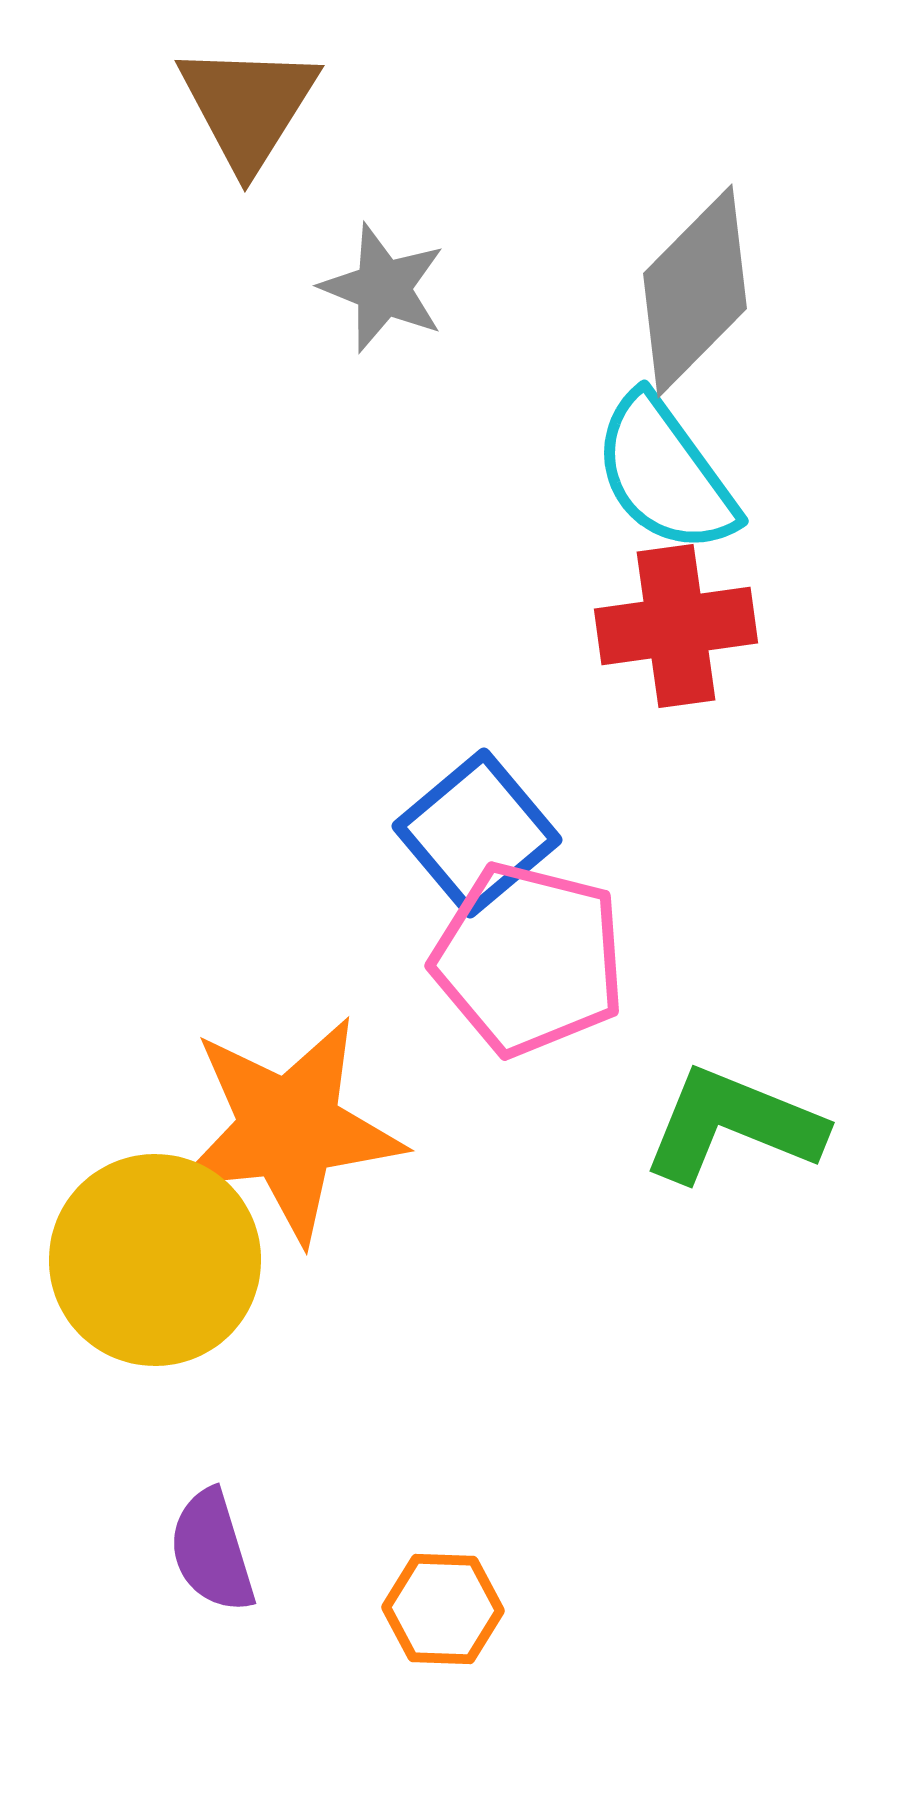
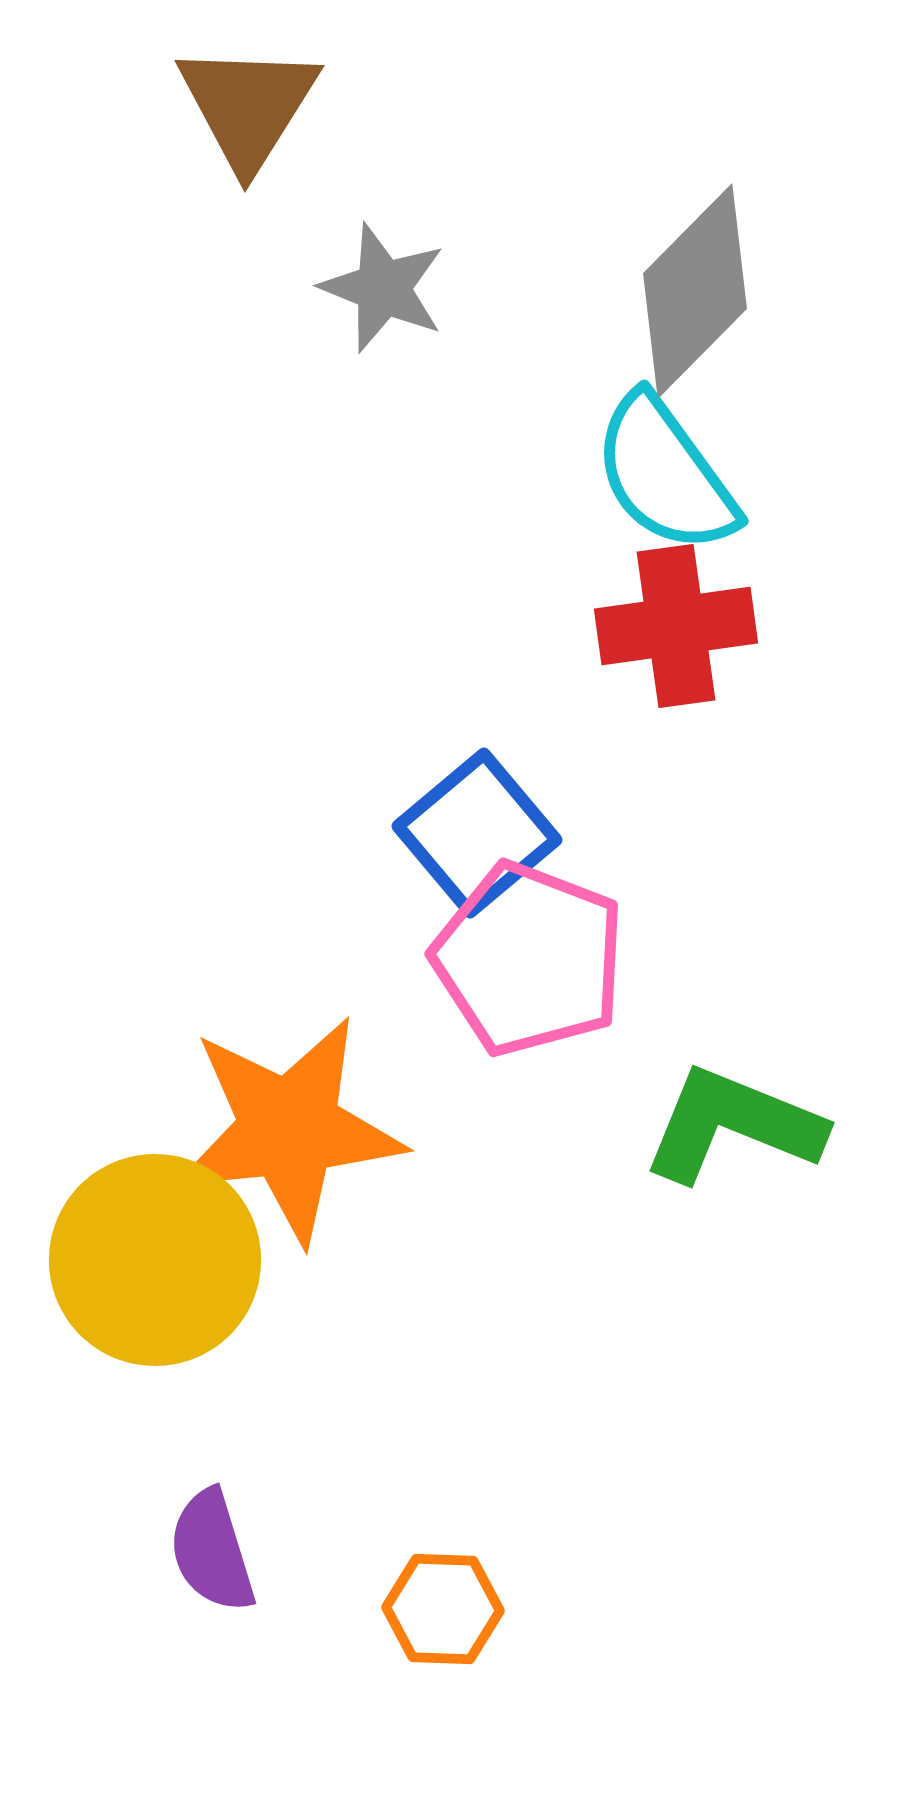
pink pentagon: rotated 7 degrees clockwise
